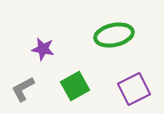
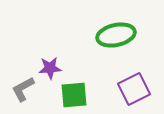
green ellipse: moved 2 px right
purple star: moved 7 px right, 19 px down; rotated 15 degrees counterclockwise
green square: moved 1 px left, 9 px down; rotated 24 degrees clockwise
